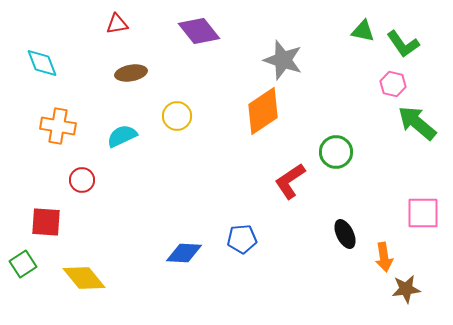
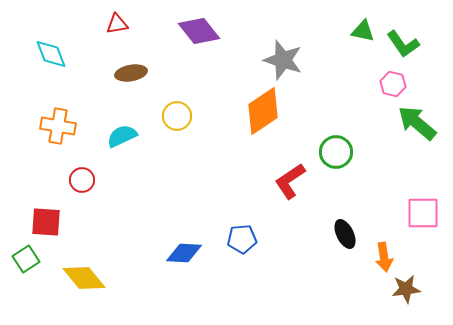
cyan diamond: moved 9 px right, 9 px up
green square: moved 3 px right, 5 px up
